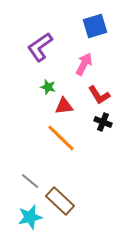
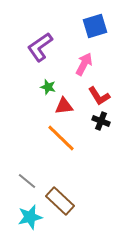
red L-shape: moved 1 px down
black cross: moved 2 px left, 1 px up
gray line: moved 3 px left
